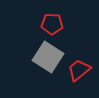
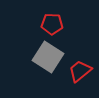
red trapezoid: moved 1 px right, 1 px down
